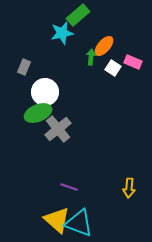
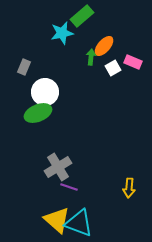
green rectangle: moved 4 px right, 1 px down
white square: rotated 28 degrees clockwise
gray cross: moved 38 px down; rotated 8 degrees clockwise
